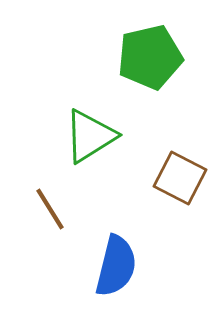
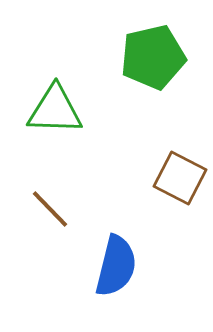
green pentagon: moved 3 px right
green triangle: moved 35 px left, 26 px up; rotated 34 degrees clockwise
brown line: rotated 12 degrees counterclockwise
